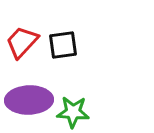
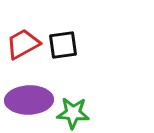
red trapezoid: moved 1 px right, 2 px down; rotated 18 degrees clockwise
green star: moved 1 px down
